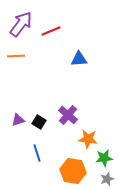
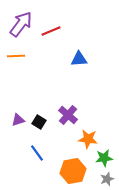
blue line: rotated 18 degrees counterclockwise
orange hexagon: rotated 20 degrees counterclockwise
